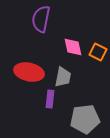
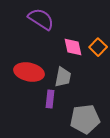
purple semicircle: rotated 112 degrees clockwise
orange square: moved 5 px up; rotated 18 degrees clockwise
